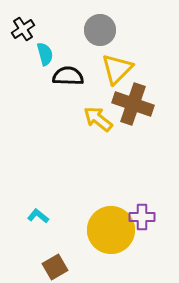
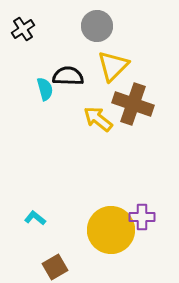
gray circle: moved 3 px left, 4 px up
cyan semicircle: moved 35 px down
yellow triangle: moved 4 px left, 3 px up
cyan L-shape: moved 3 px left, 2 px down
